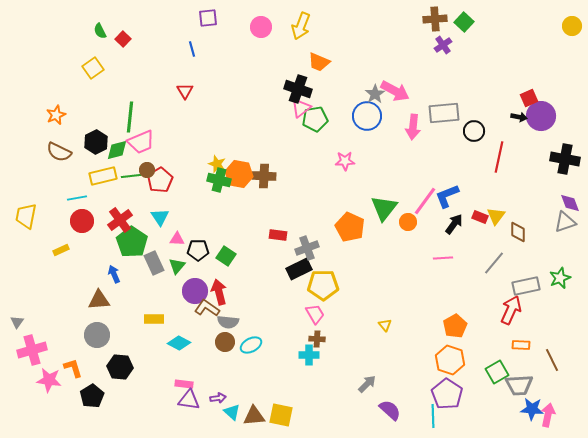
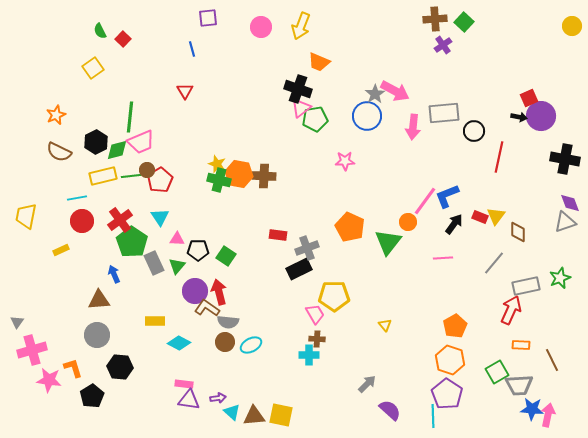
green triangle at (384, 208): moved 4 px right, 34 px down
yellow pentagon at (323, 285): moved 11 px right, 11 px down
yellow rectangle at (154, 319): moved 1 px right, 2 px down
